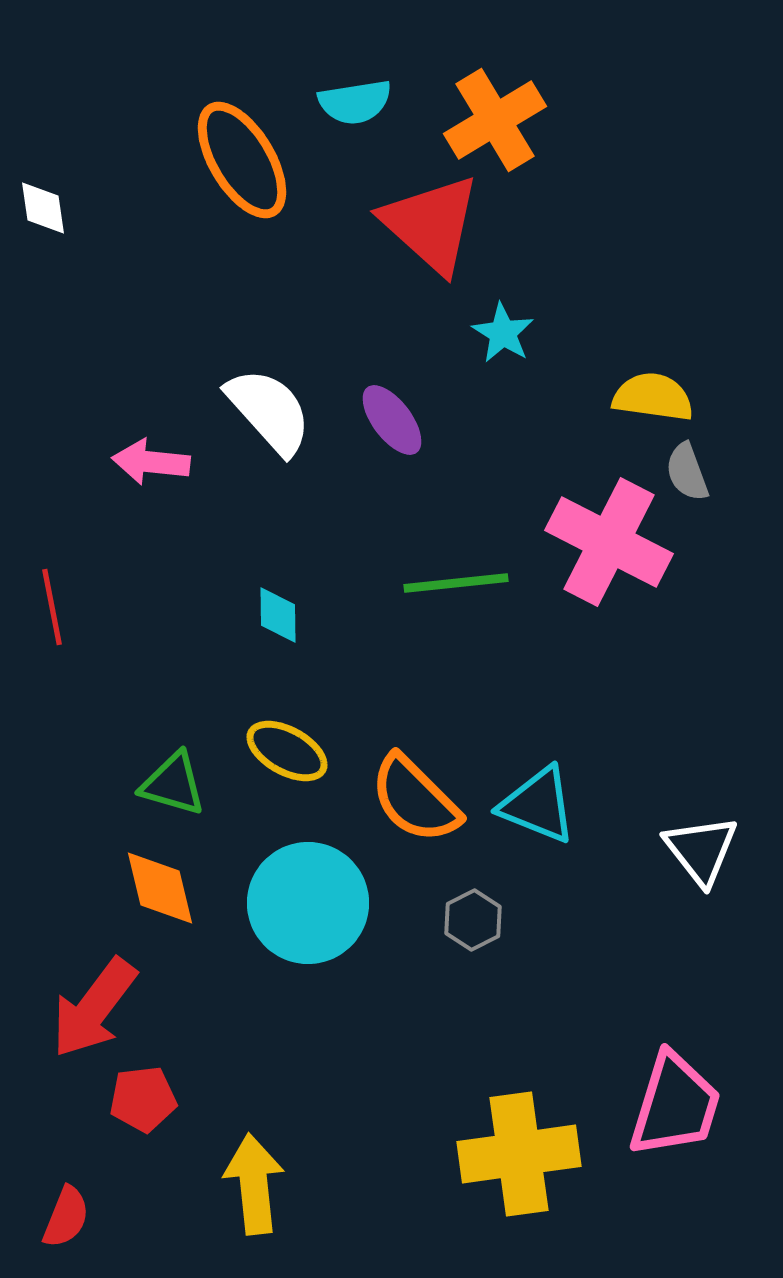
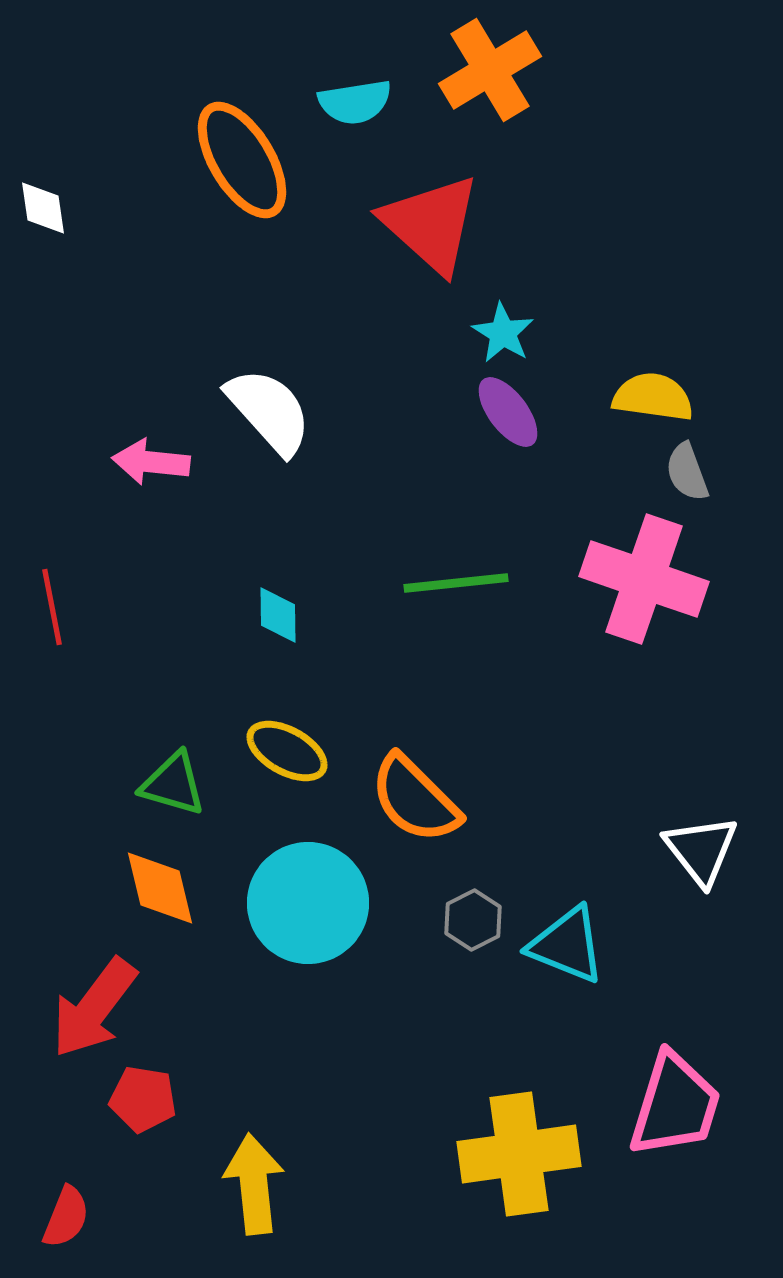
orange cross: moved 5 px left, 50 px up
purple ellipse: moved 116 px right, 8 px up
pink cross: moved 35 px right, 37 px down; rotated 8 degrees counterclockwise
cyan triangle: moved 29 px right, 140 px down
red pentagon: rotated 16 degrees clockwise
